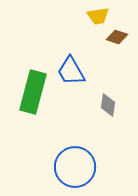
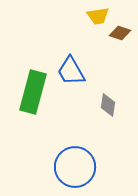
brown diamond: moved 3 px right, 4 px up
